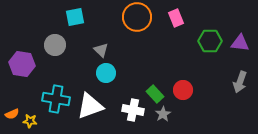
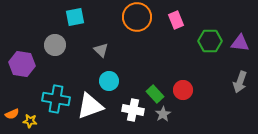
pink rectangle: moved 2 px down
cyan circle: moved 3 px right, 8 px down
